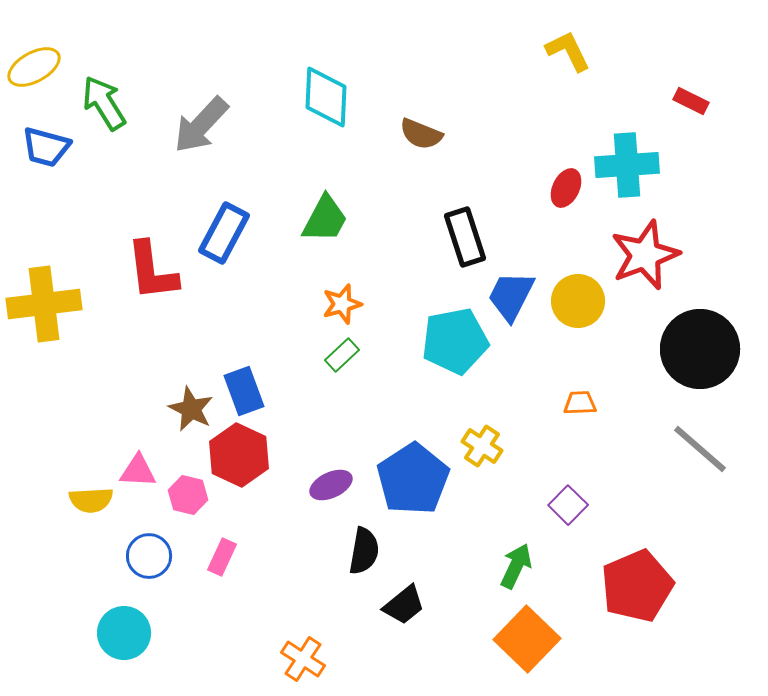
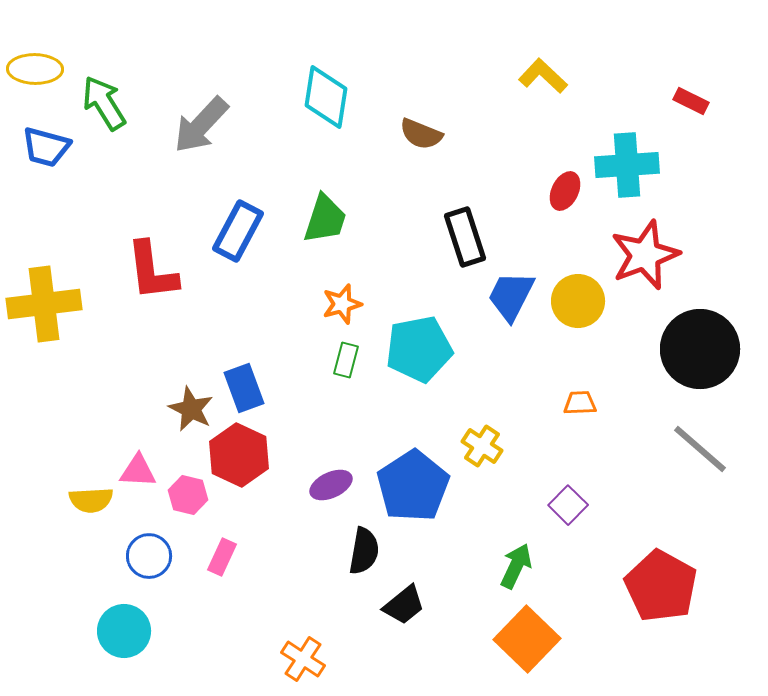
yellow L-shape at (568, 51): moved 25 px left, 25 px down; rotated 21 degrees counterclockwise
yellow ellipse at (34, 67): moved 1 px right, 2 px down; rotated 30 degrees clockwise
cyan diamond at (326, 97): rotated 6 degrees clockwise
red ellipse at (566, 188): moved 1 px left, 3 px down
green trapezoid at (325, 219): rotated 10 degrees counterclockwise
blue rectangle at (224, 233): moved 14 px right, 2 px up
cyan pentagon at (455, 341): moved 36 px left, 8 px down
green rectangle at (342, 355): moved 4 px right, 5 px down; rotated 32 degrees counterclockwise
blue rectangle at (244, 391): moved 3 px up
blue pentagon at (413, 479): moved 7 px down
red pentagon at (637, 586): moved 24 px right; rotated 20 degrees counterclockwise
cyan circle at (124, 633): moved 2 px up
